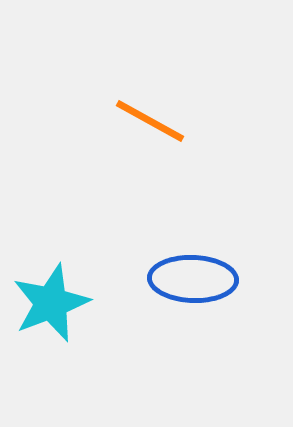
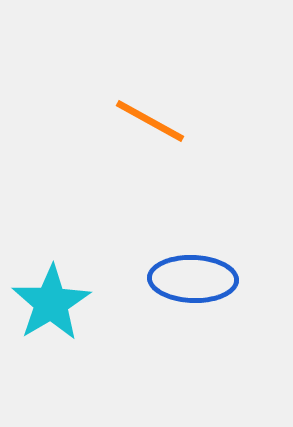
cyan star: rotated 10 degrees counterclockwise
